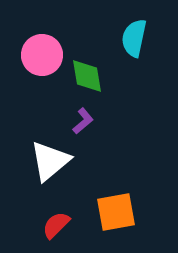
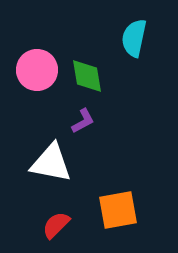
pink circle: moved 5 px left, 15 px down
purple L-shape: rotated 12 degrees clockwise
white triangle: moved 1 px right, 2 px down; rotated 51 degrees clockwise
orange square: moved 2 px right, 2 px up
